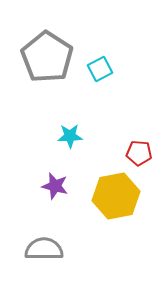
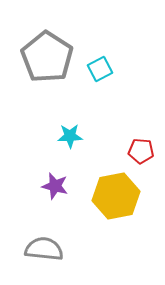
red pentagon: moved 2 px right, 2 px up
gray semicircle: rotated 6 degrees clockwise
